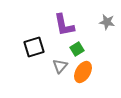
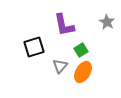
gray star: rotated 21 degrees clockwise
green square: moved 4 px right, 1 px down
